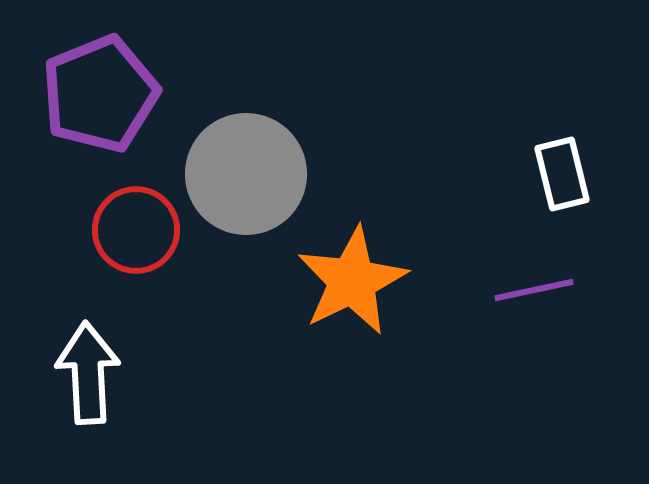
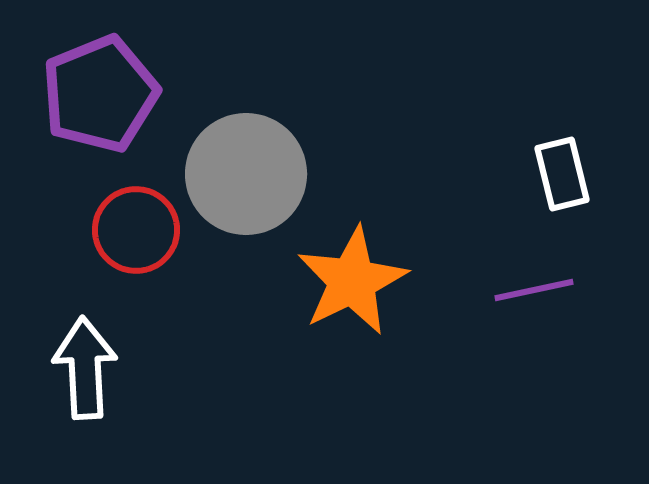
white arrow: moved 3 px left, 5 px up
